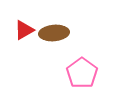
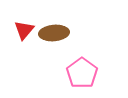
red triangle: rotated 20 degrees counterclockwise
